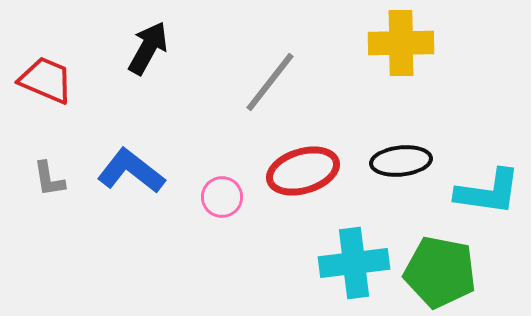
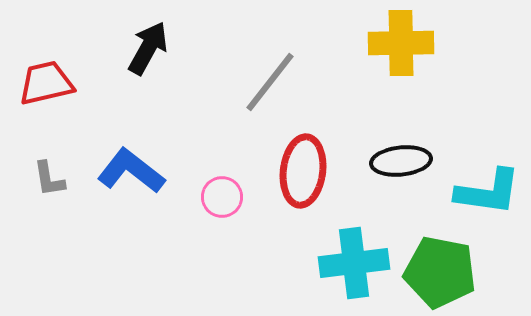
red trapezoid: moved 3 px down; rotated 36 degrees counterclockwise
red ellipse: rotated 66 degrees counterclockwise
